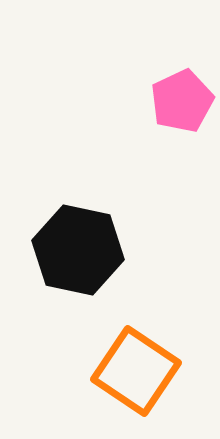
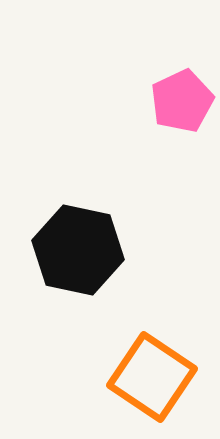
orange square: moved 16 px right, 6 px down
